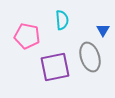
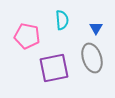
blue triangle: moved 7 px left, 2 px up
gray ellipse: moved 2 px right, 1 px down
purple square: moved 1 px left, 1 px down
